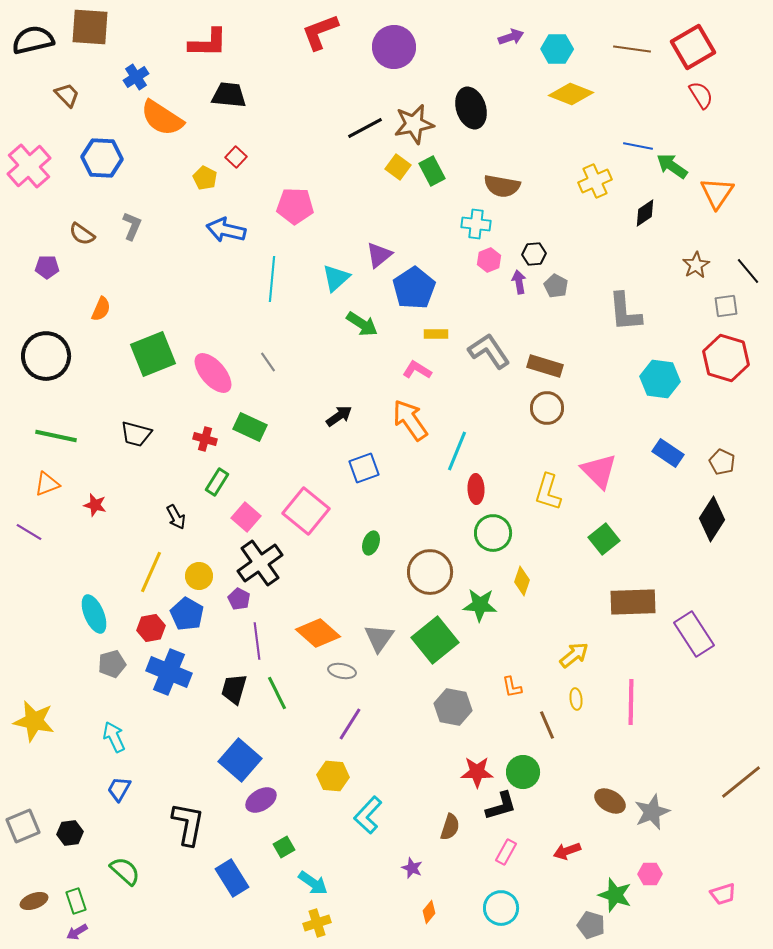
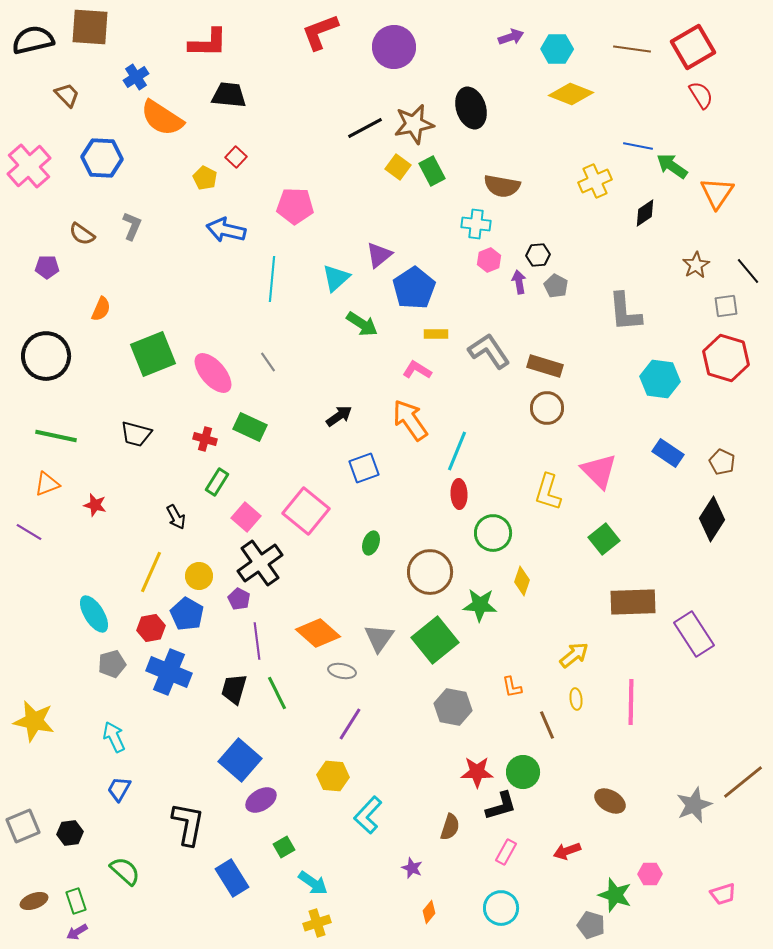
black hexagon at (534, 254): moved 4 px right, 1 px down
red ellipse at (476, 489): moved 17 px left, 5 px down
cyan ellipse at (94, 614): rotated 9 degrees counterclockwise
brown line at (741, 782): moved 2 px right
gray star at (652, 812): moved 42 px right, 7 px up
